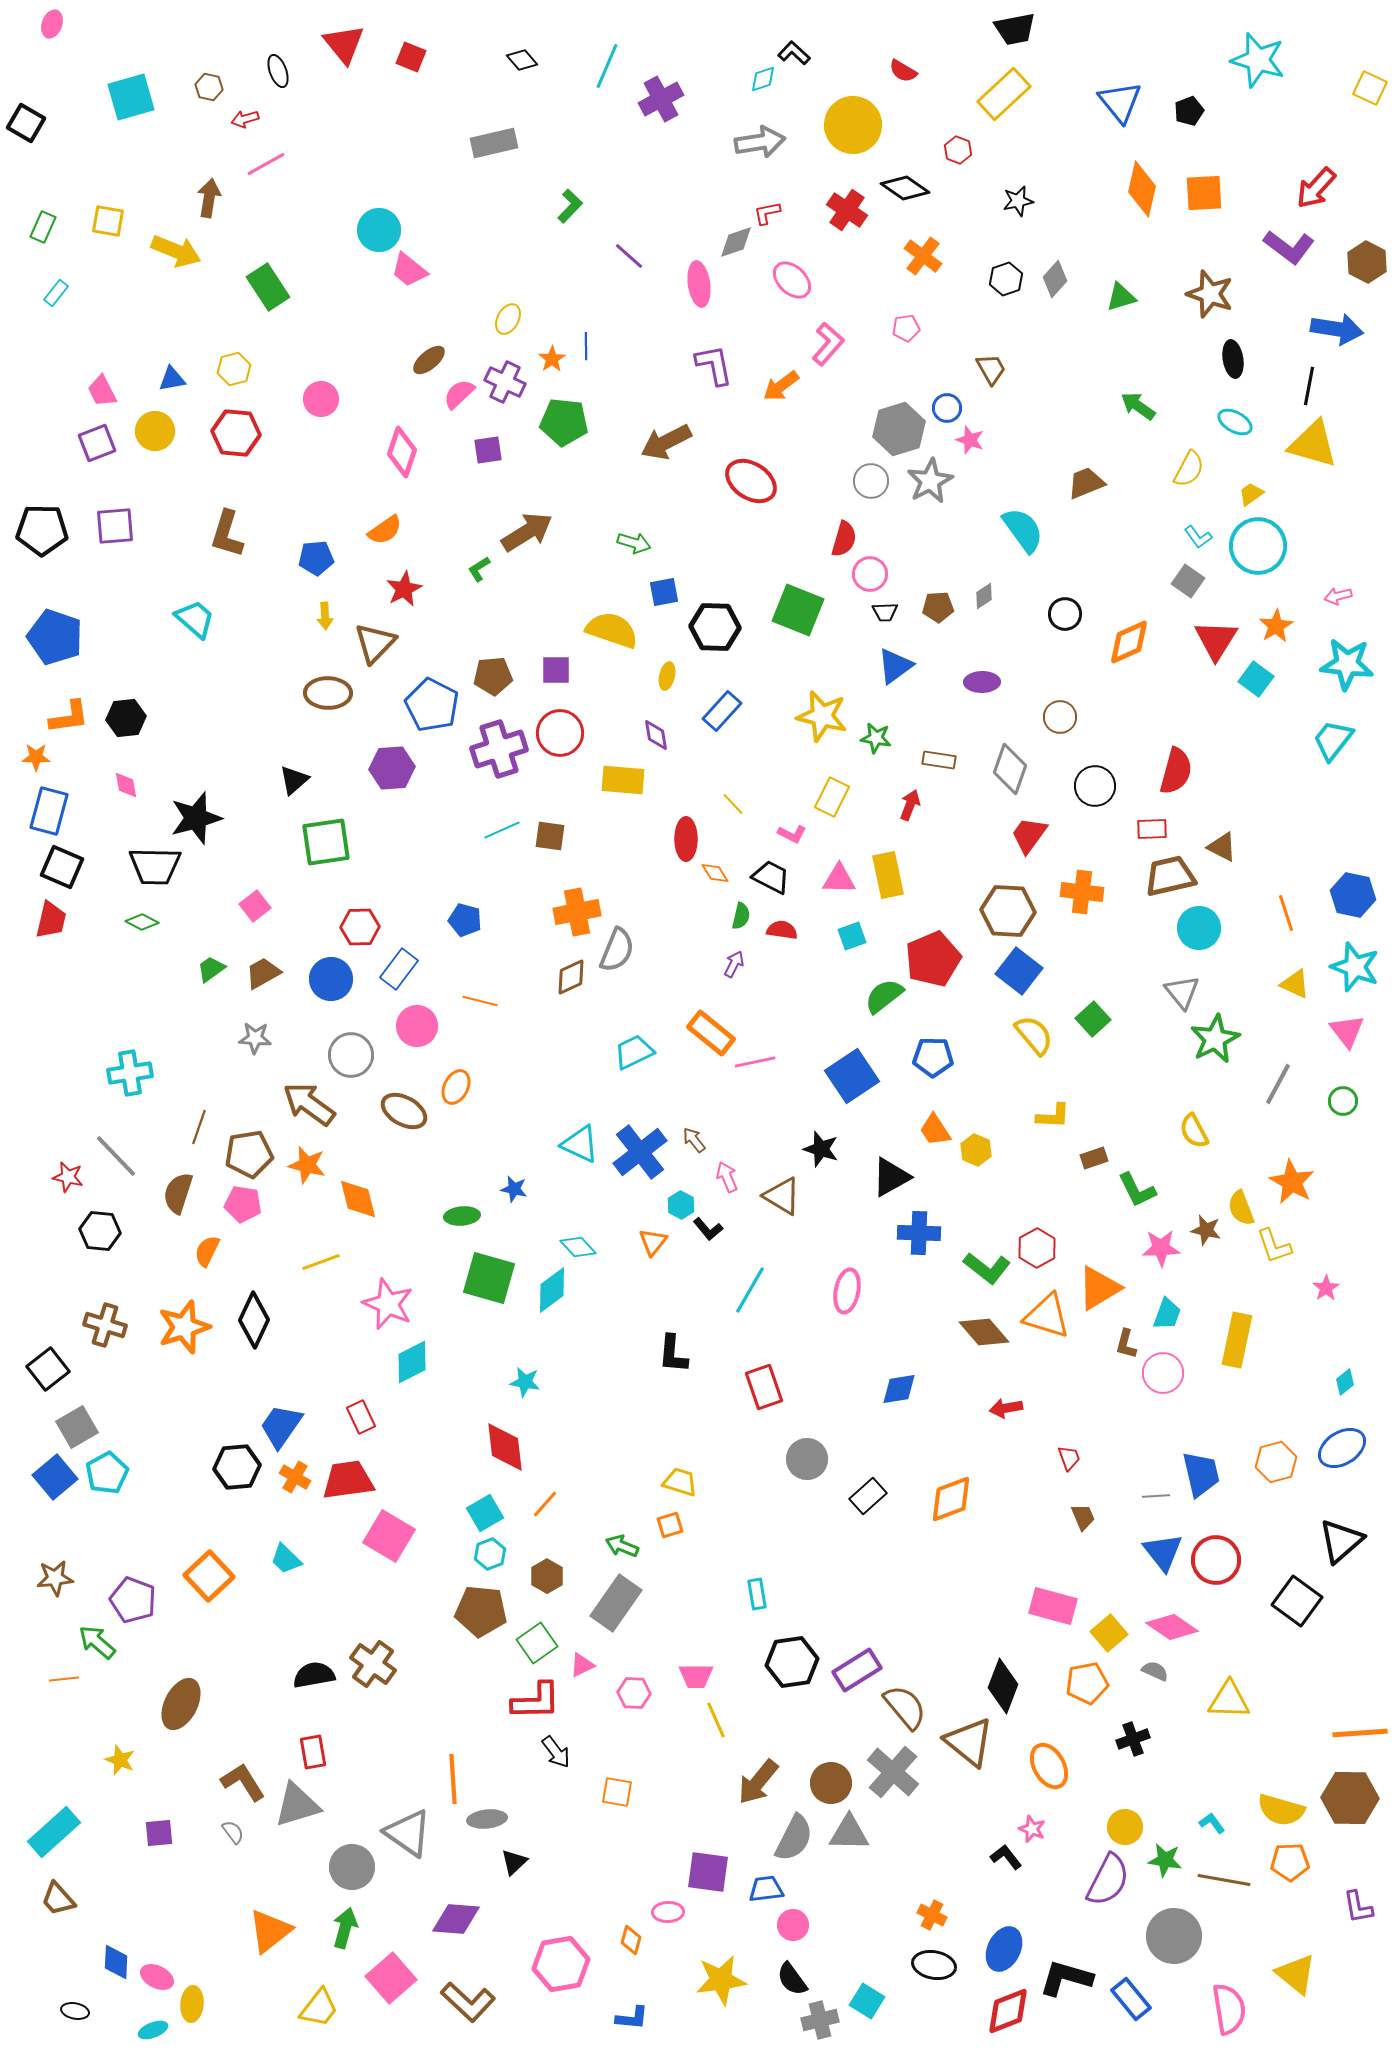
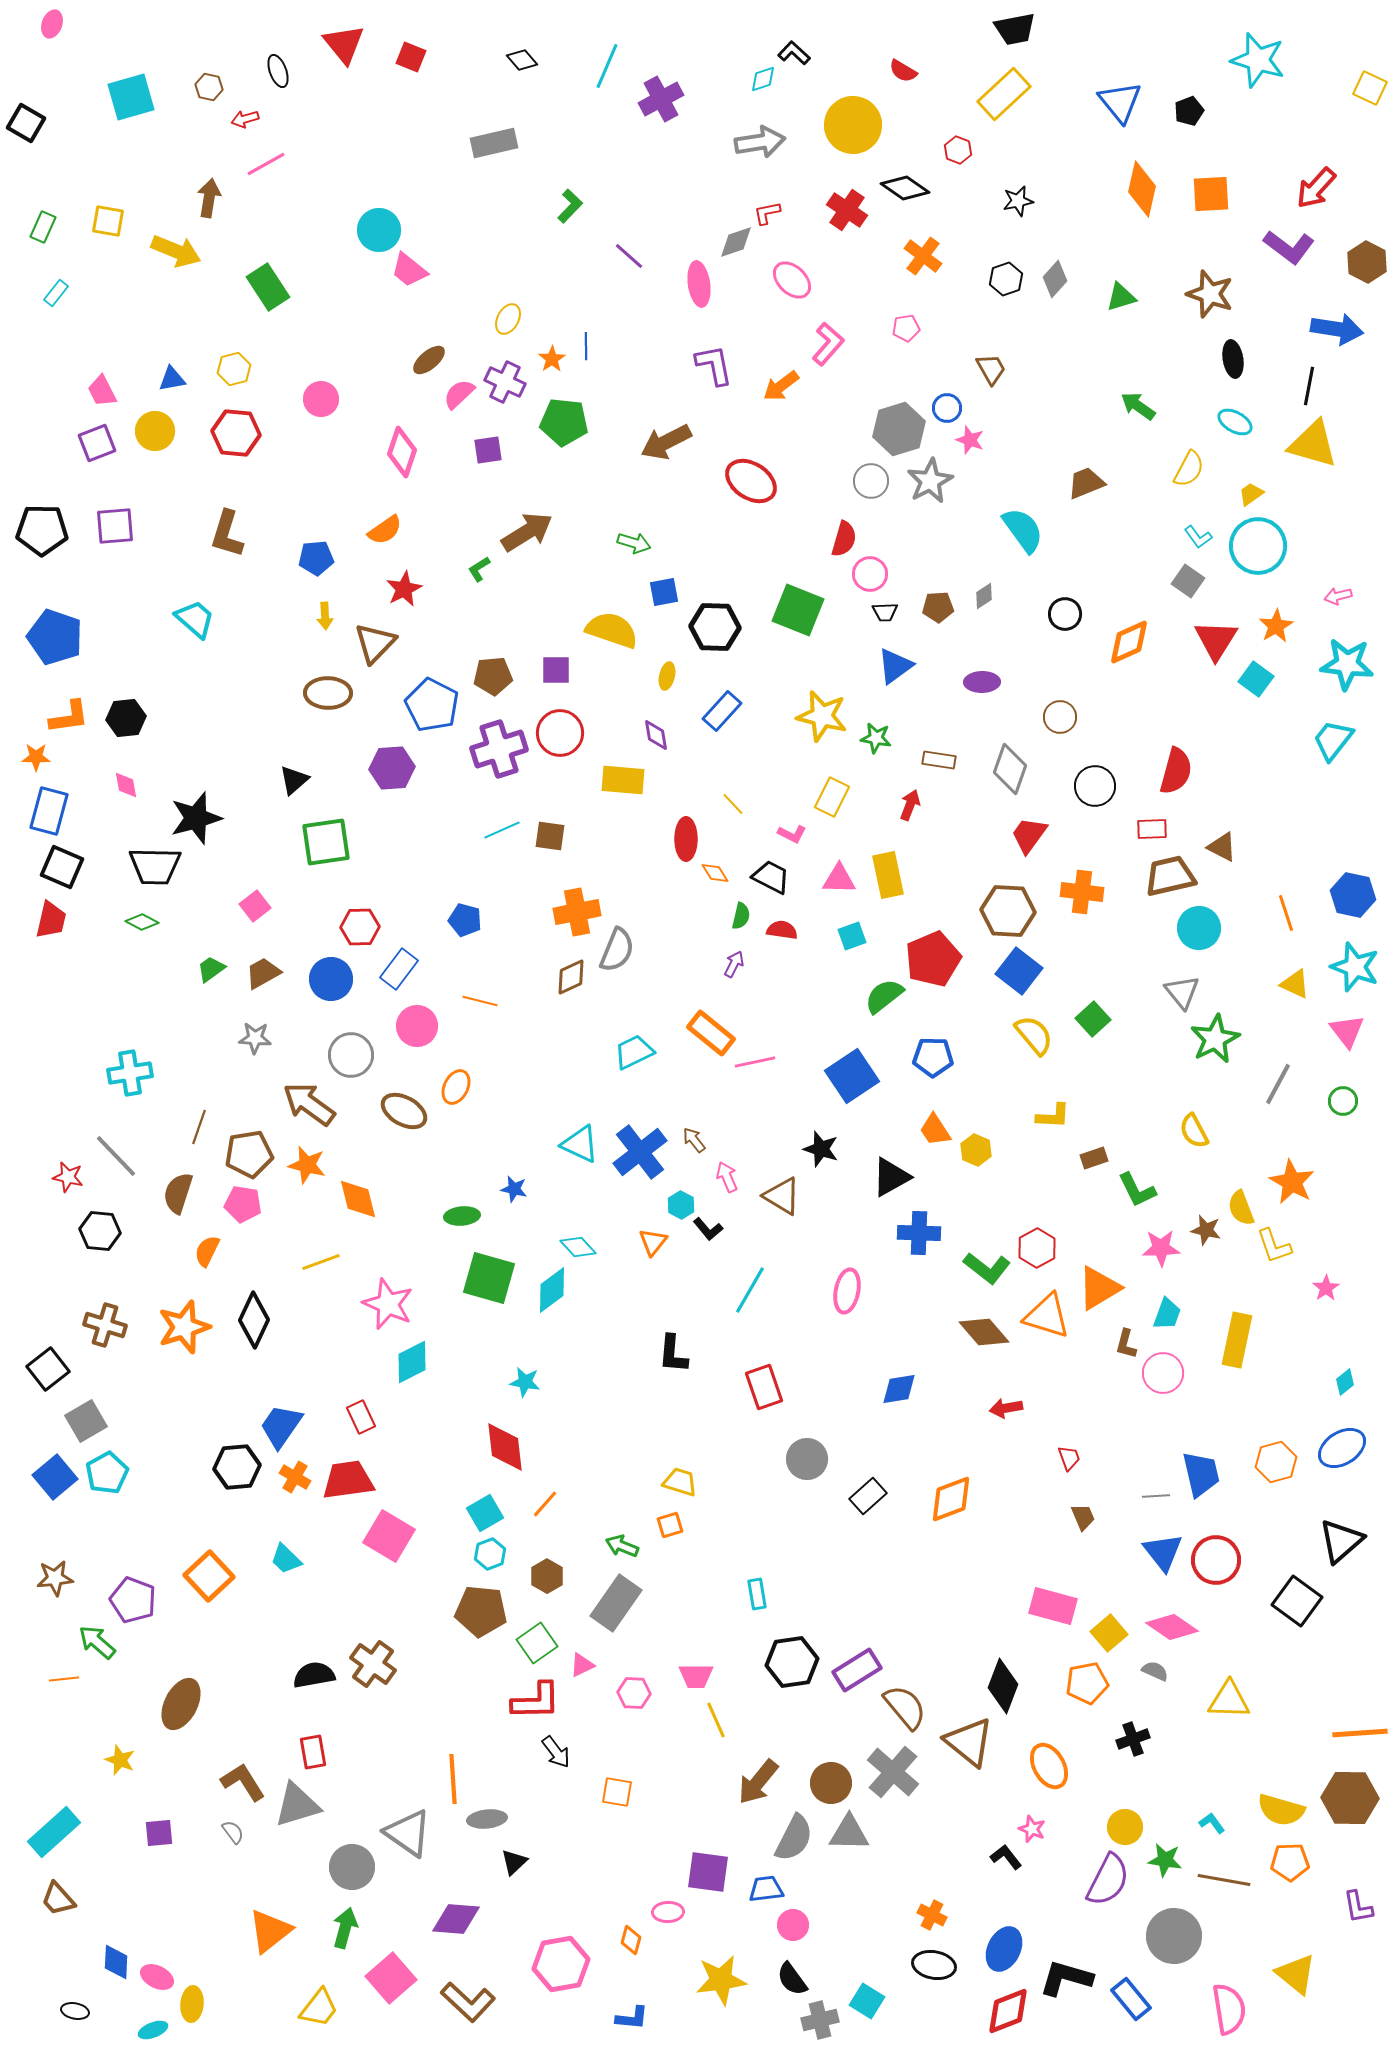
orange square at (1204, 193): moved 7 px right, 1 px down
gray square at (77, 1427): moved 9 px right, 6 px up
